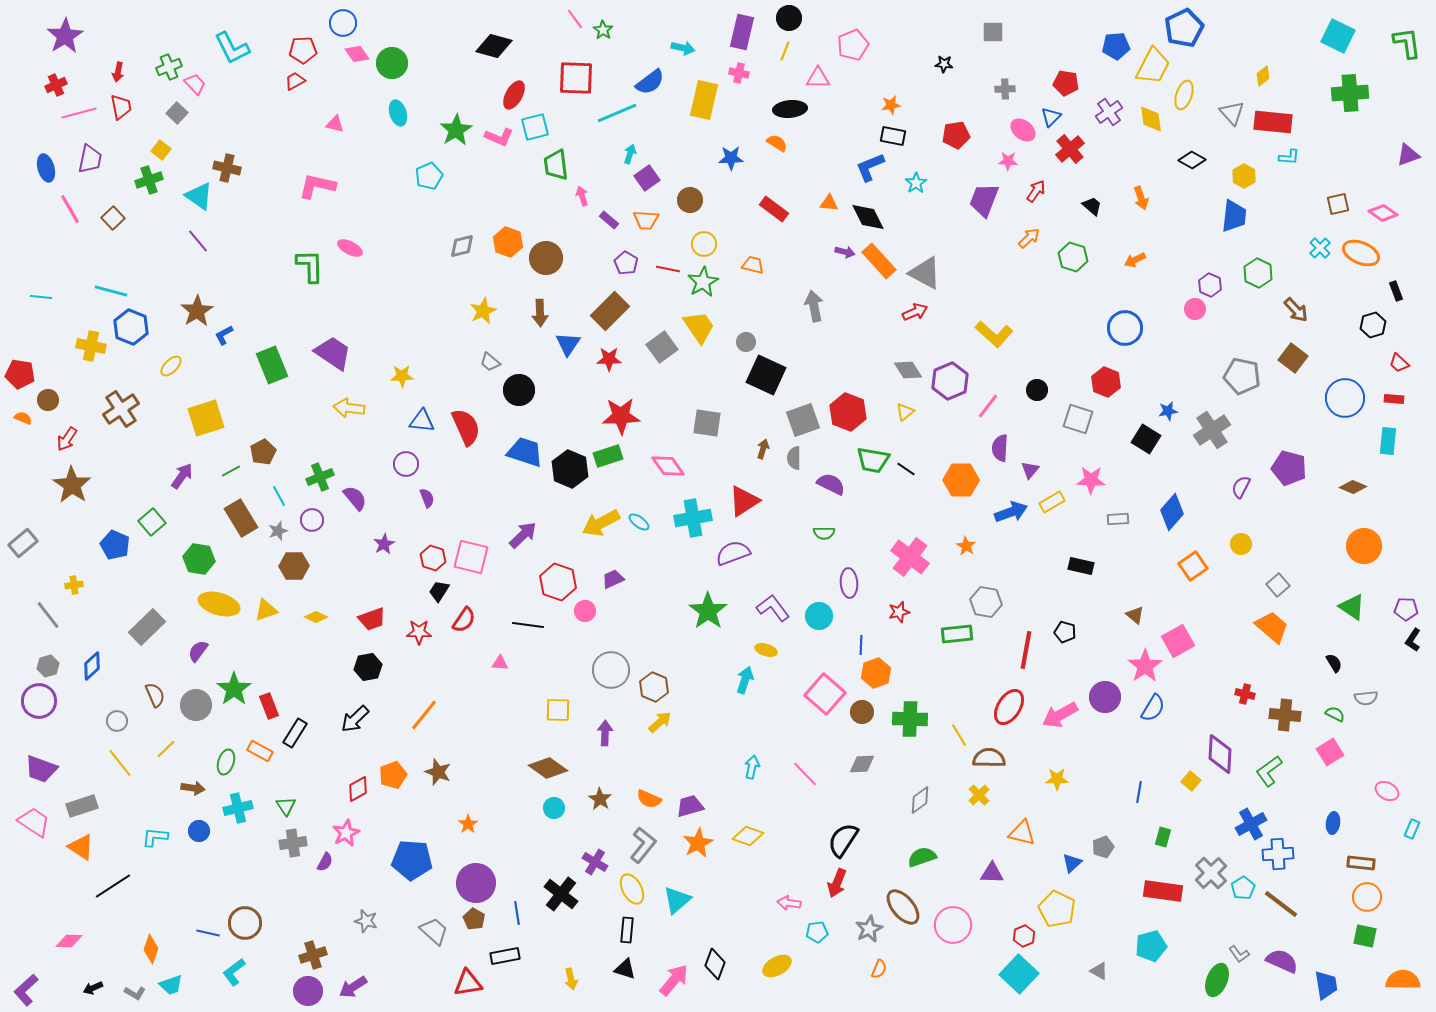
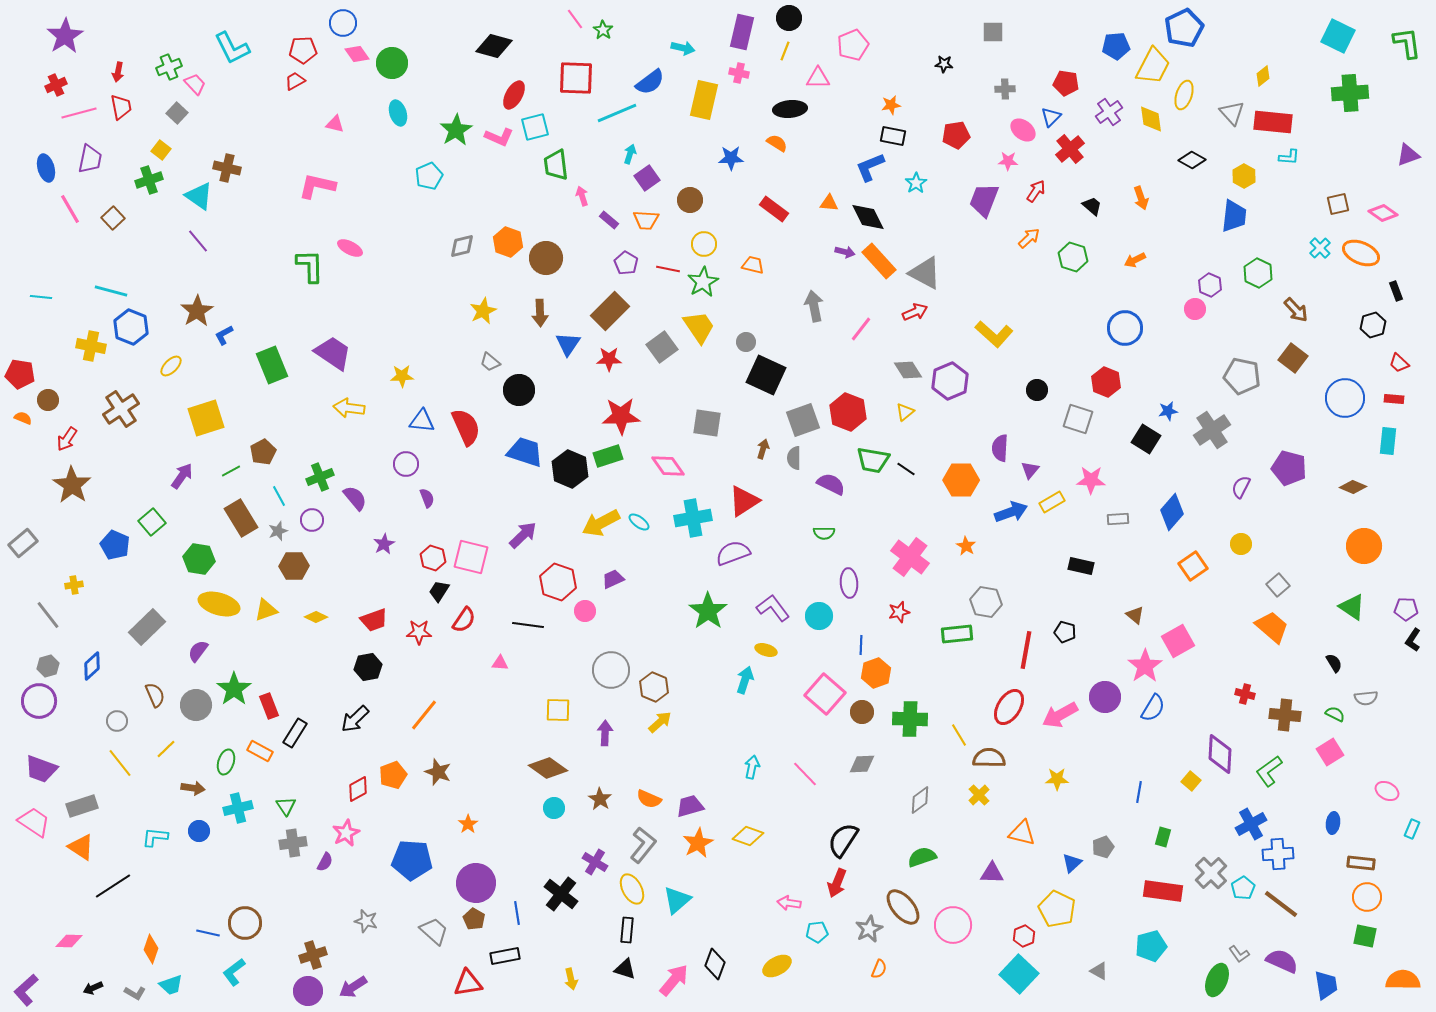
pink line at (988, 406): moved 127 px left, 77 px up
red trapezoid at (372, 619): moved 2 px right, 1 px down
